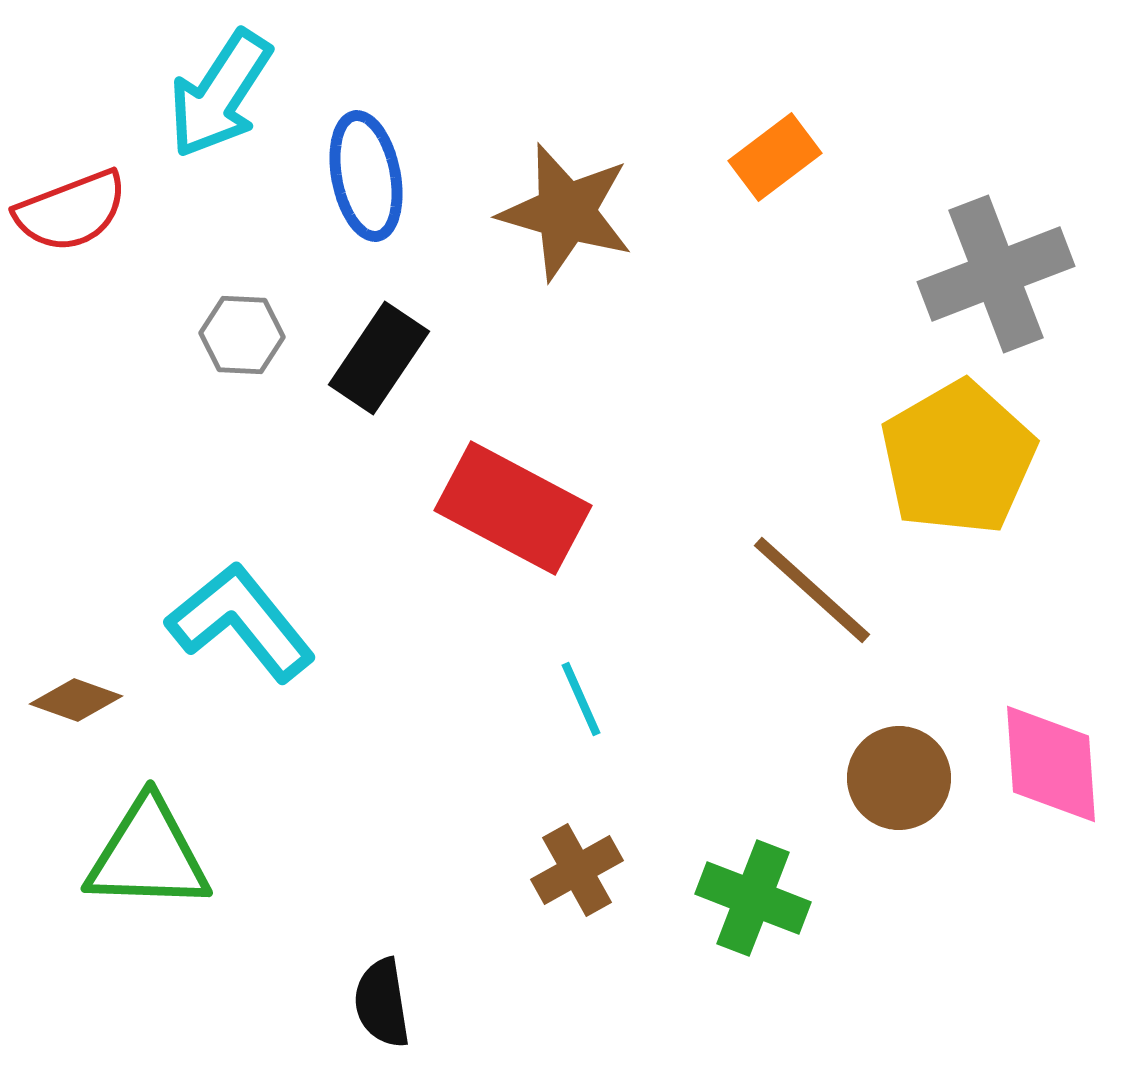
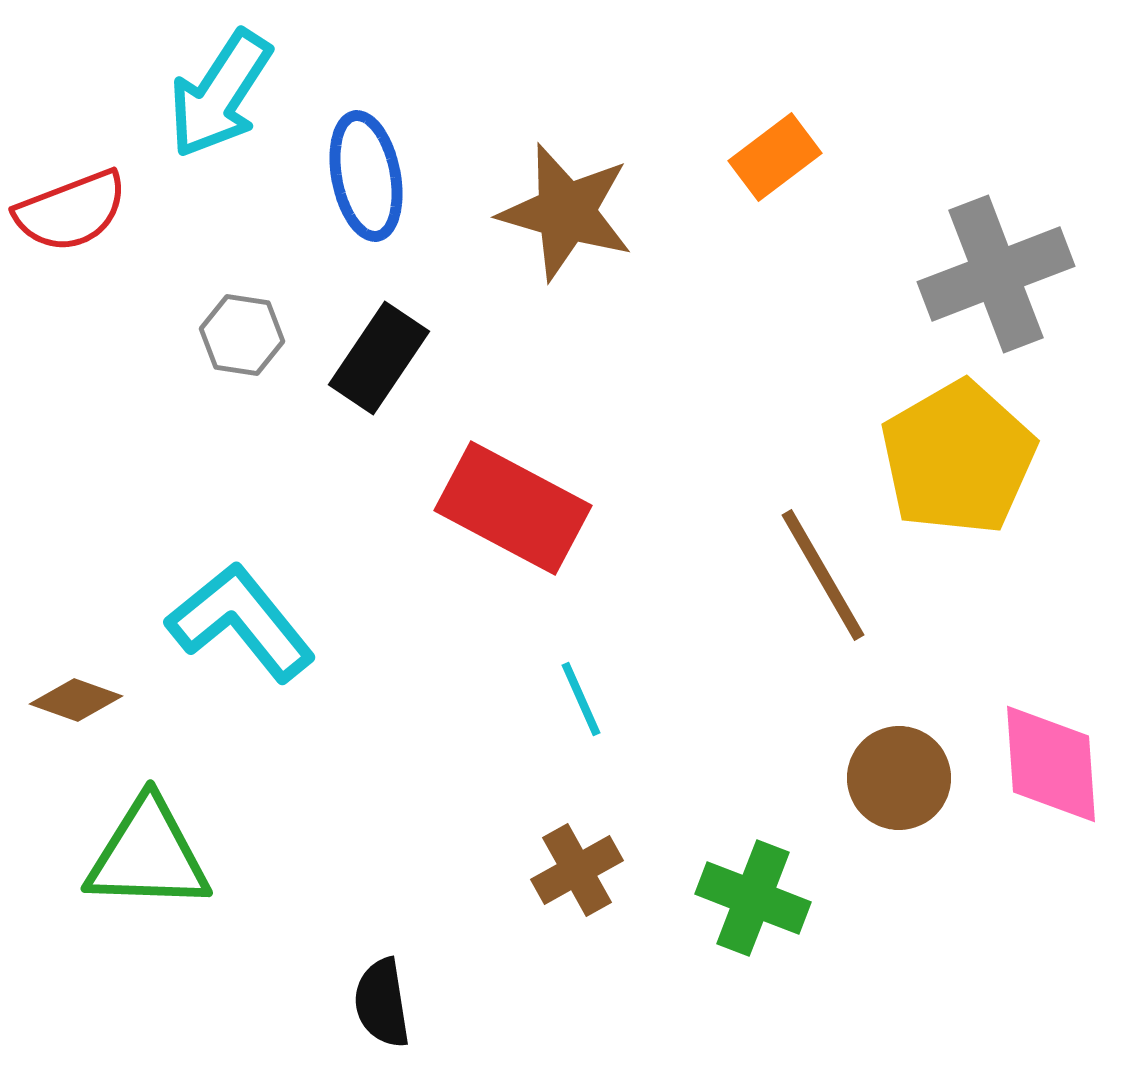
gray hexagon: rotated 6 degrees clockwise
brown line: moved 11 px right, 15 px up; rotated 18 degrees clockwise
